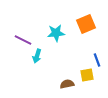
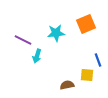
blue line: moved 1 px right
yellow square: rotated 16 degrees clockwise
brown semicircle: moved 1 px down
